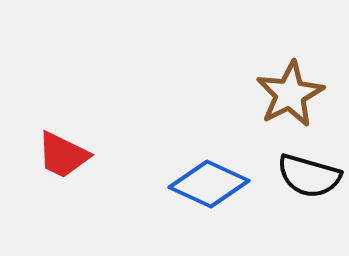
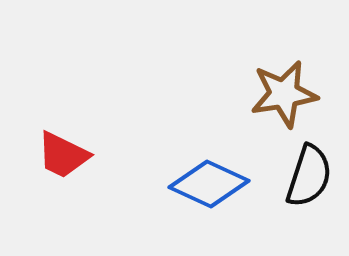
brown star: moved 6 px left; rotated 18 degrees clockwise
black semicircle: rotated 88 degrees counterclockwise
